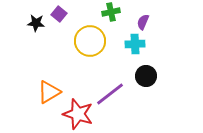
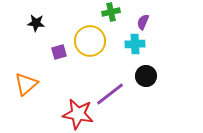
purple square: moved 38 px down; rotated 35 degrees clockwise
orange triangle: moved 23 px left, 8 px up; rotated 10 degrees counterclockwise
red star: rotated 8 degrees counterclockwise
